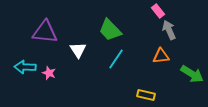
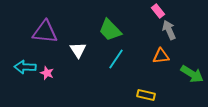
pink star: moved 2 px left
